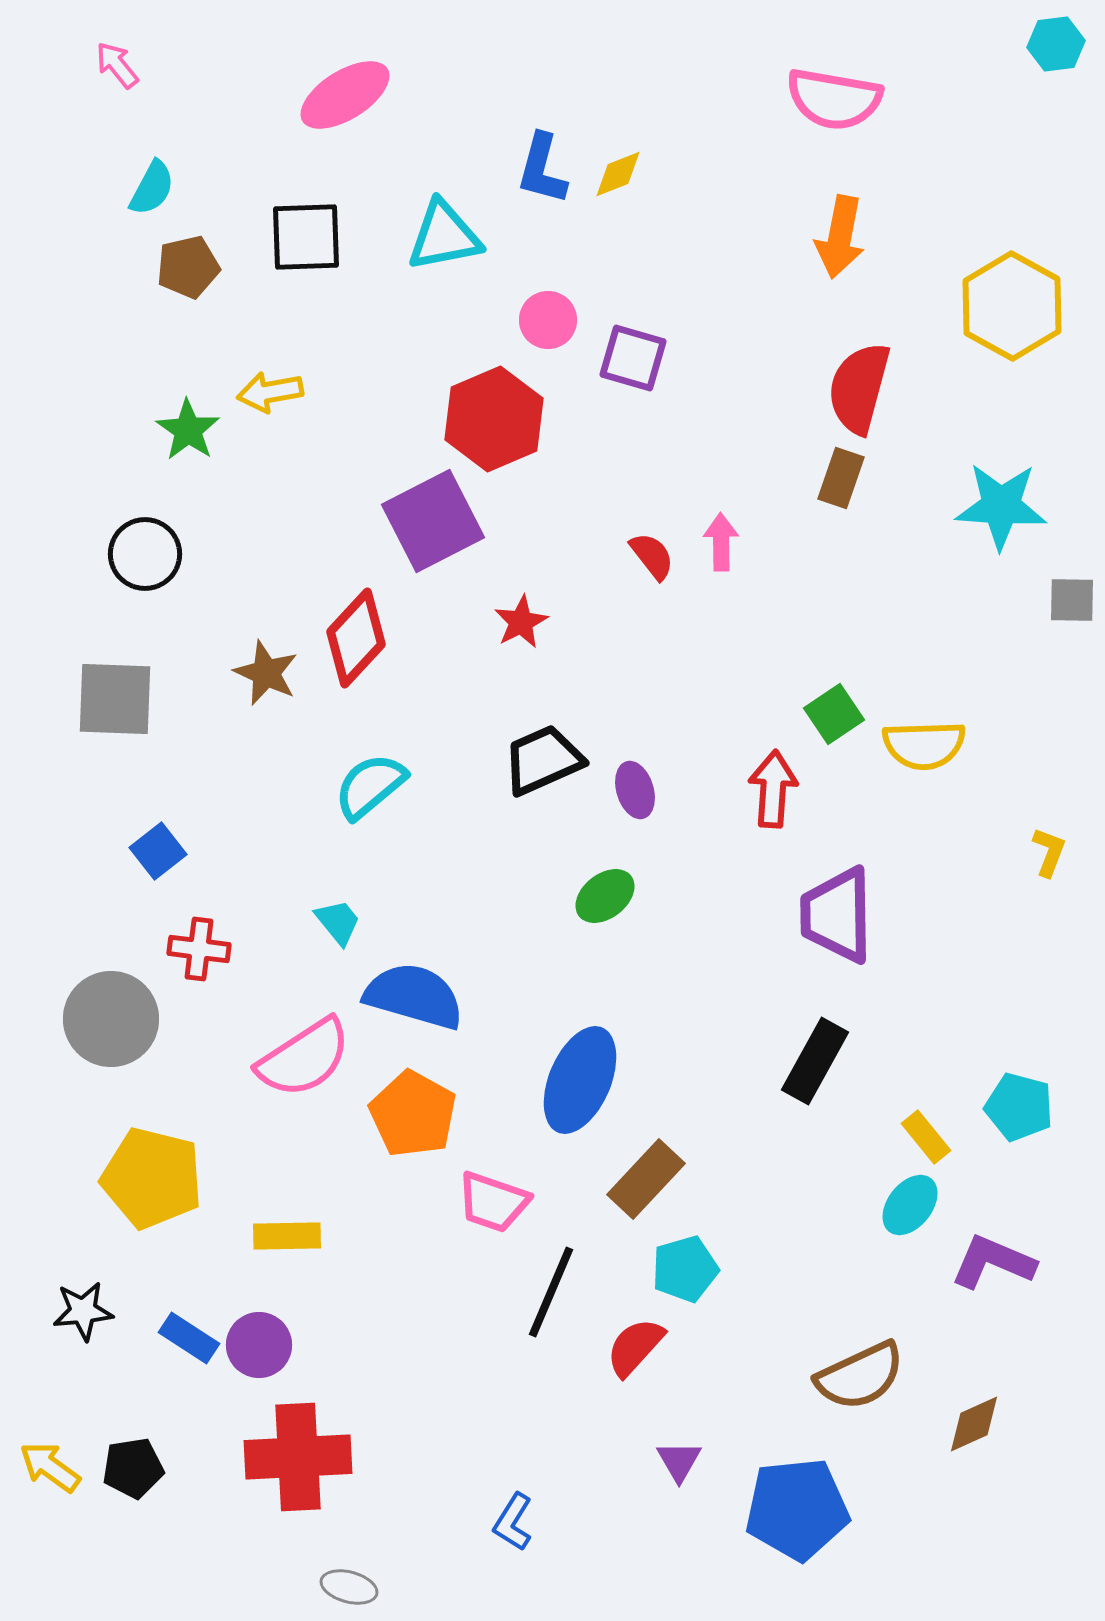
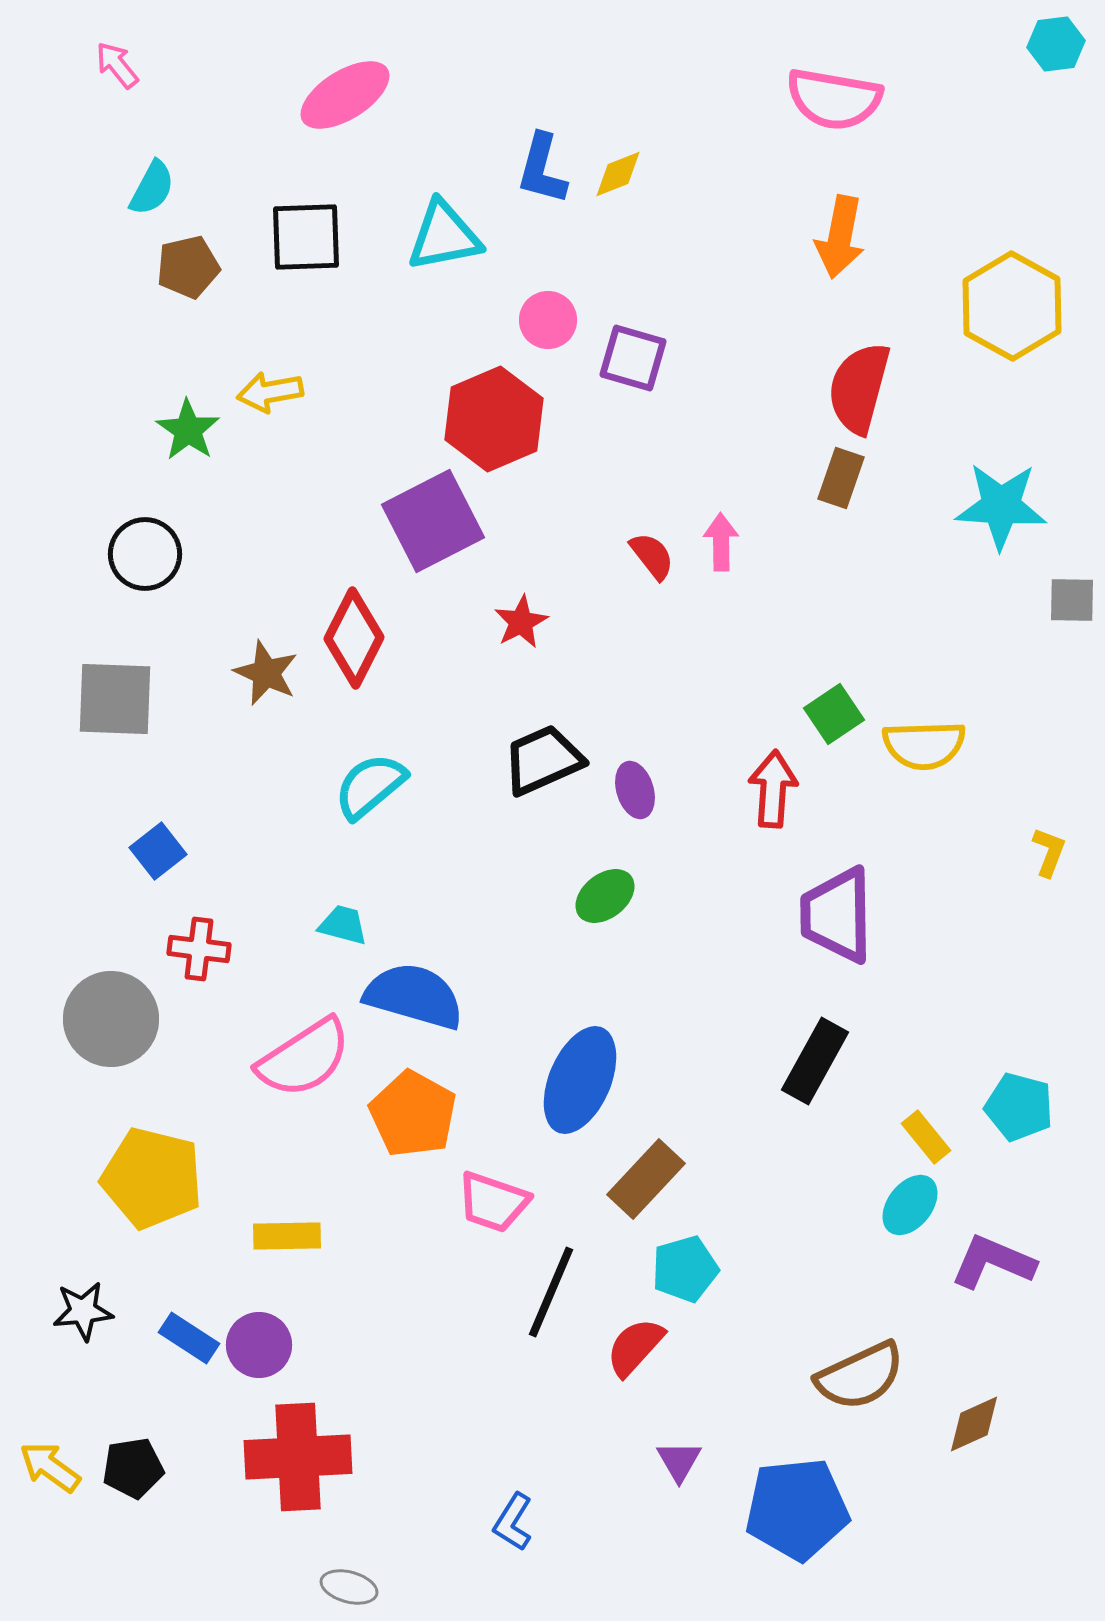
red diamond at (356, 638): moved 2 px left; rotated 16 degrees counterclockwise
cyan trapezoid at (338, 922): moved 5 px right, 3 px down; rotated 36 degrees counterclockwise
